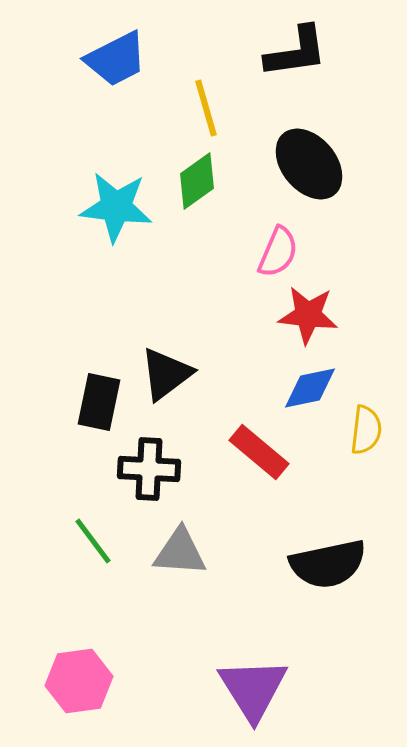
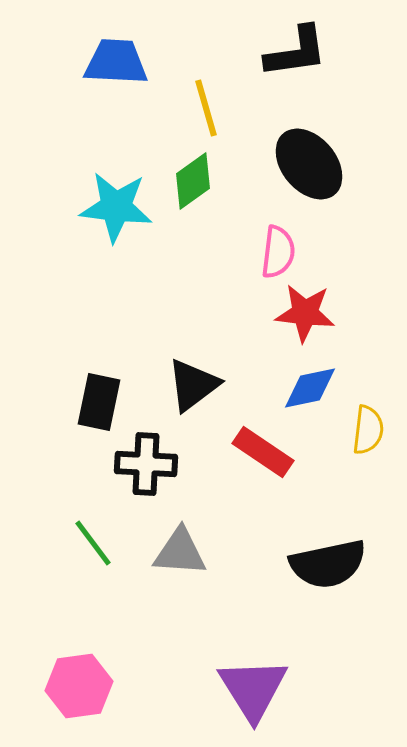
blue trapezoid: moved 3 px down; rotated 150 degrees counterclockwise
green diamond: moved 4 px left
pink semicircle: rotated 16 degrees counterclockwise
red star: moved 3 px left, 2 px up
black triangle: moved 27 px right, 11 px down
yellow semicircle: moved 2 px right
red rectangle: moved 4 px right; rotated 6 degrees counterclockwise
black cross: moved 3 px left, 5 px up
green line: moved 2 px down
pink hexagon: moved 5 px down
